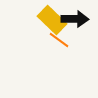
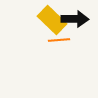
orange line: rotated 40 degrees counterclockwise
